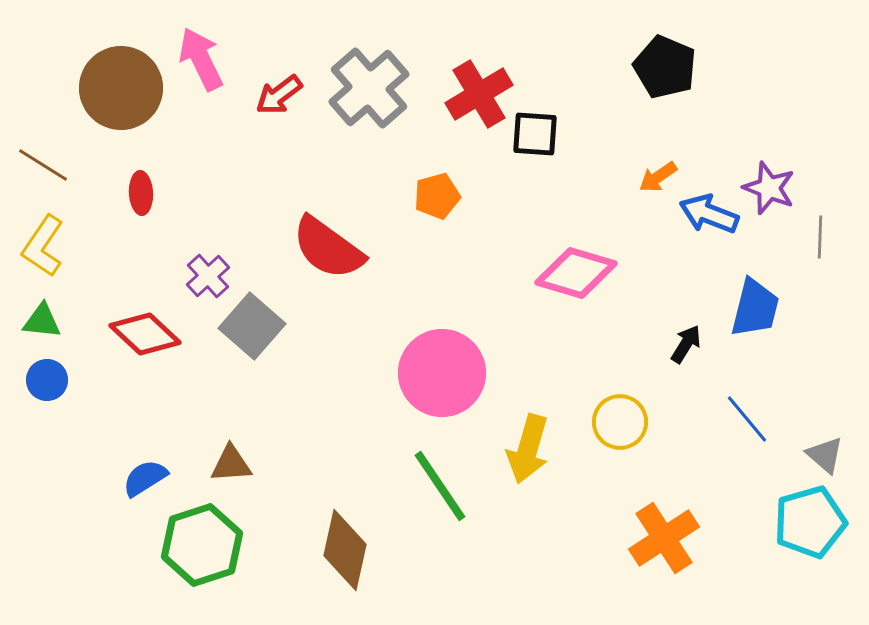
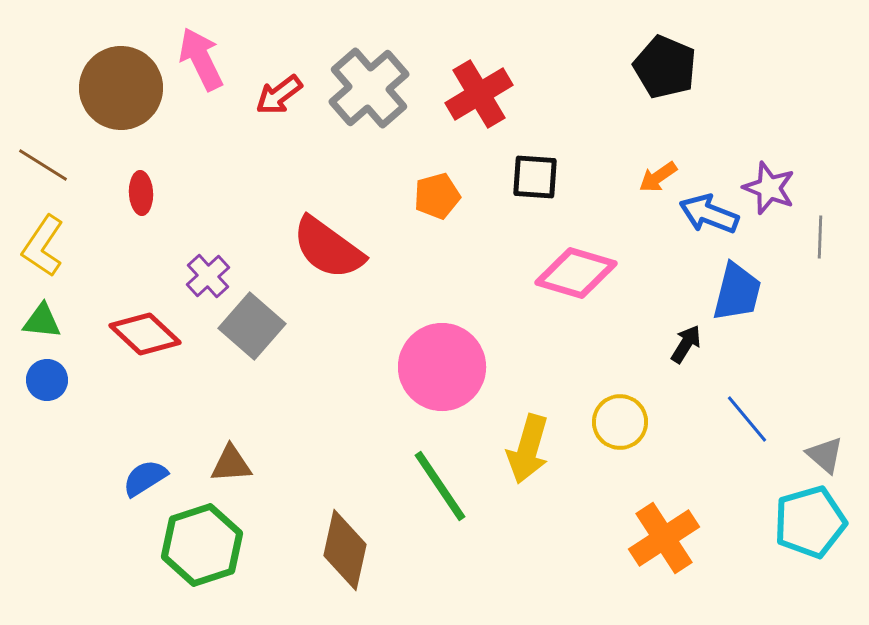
black square: moved 43 px down
blue trapezoid: moved 18 px left, 16 px up
pink circle: moved 6 px up
